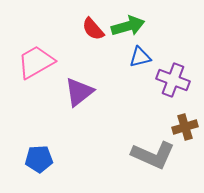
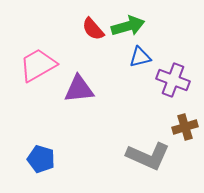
pink trapezoid: moved 2 px right, 3 px down
purple triangle: moved 3 px up; rotated 32 degrees clockwise
gray L-shape: moved 5 px left, 1 px down
blue pentagon: moved 2 px right; rotated 20 degrees clockwise
